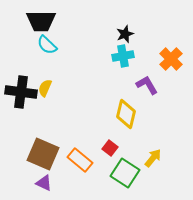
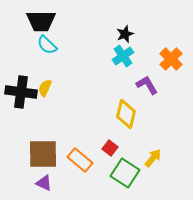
cyan cross: rotated 25 degrees counterclockwise
brown square: rotated 24 degrees counterclockwise
